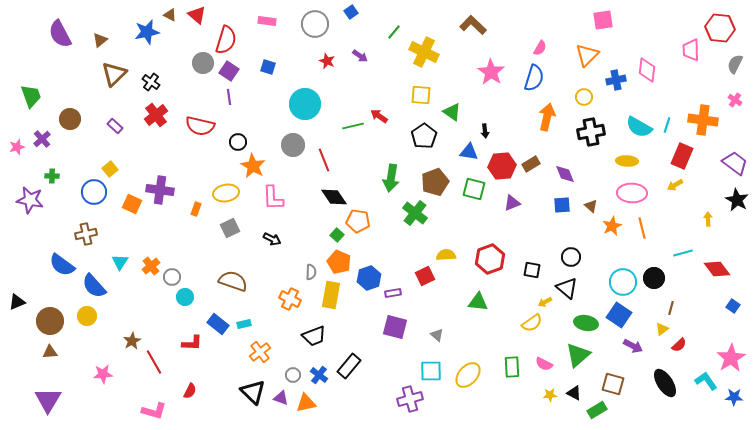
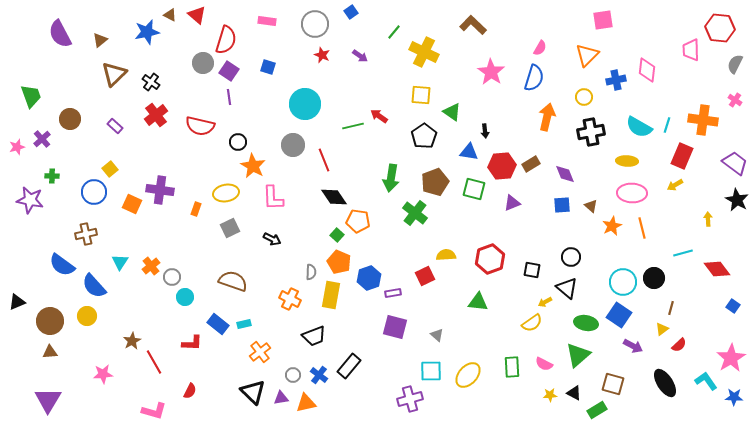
red star at (327, 61): moved 5 px left, 6 px up
purple triangle at (281, 398): rotated 28 degrees counterclockwise
